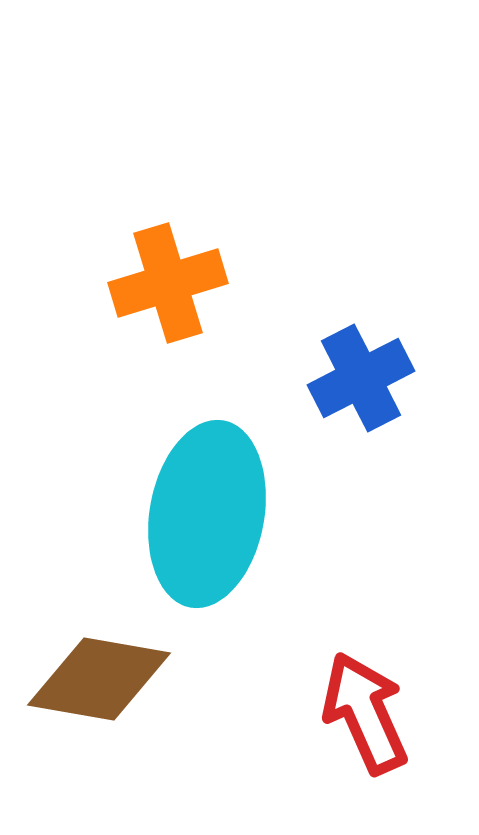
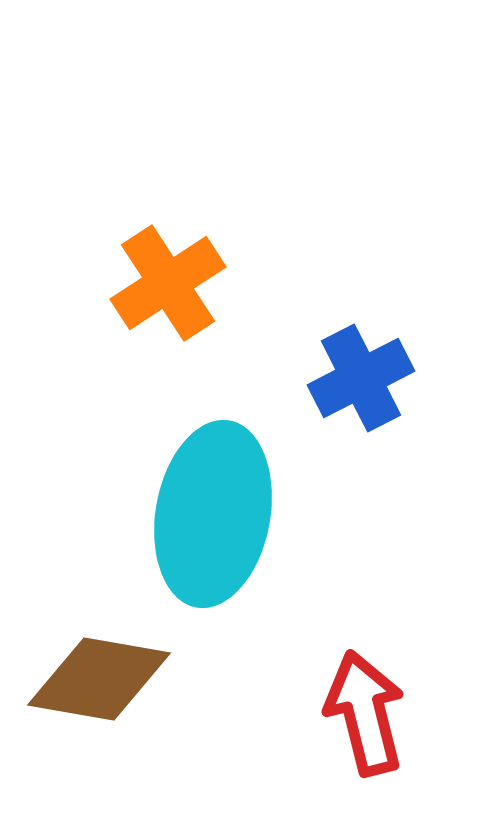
orange cross: rotated 16 degrees counterclockwise
cyan ellipse: moved 6 px right
red arrow: rotated 10 degrees clockwise
